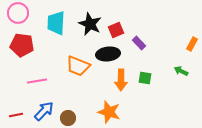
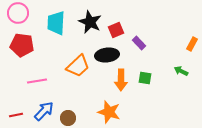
black star: moved 2 px up
black ellipse: moved 1 px left, 1 px down
orange trapezoid: rotated 65 degrees counterclockwise
